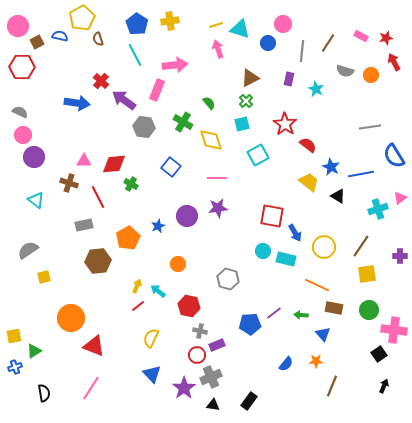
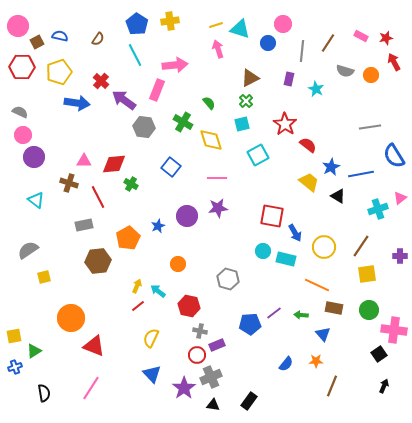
yellow pentagon at (82, 18): moved 23 px left, 54 px down; rotated 10 degrees clockwise
brown semicircle at (98, 39): rotated 128 degrees counterclockwise
blue star at (331, 167): rotated 18 degrees clockwise
